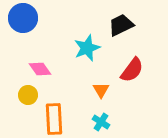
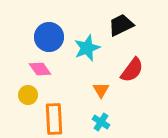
blue circle: moved 26 px right, 19 px down
